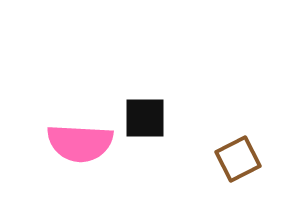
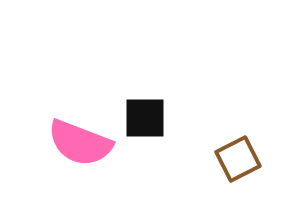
pink semicircle: rotated 18 degrees clockwise
